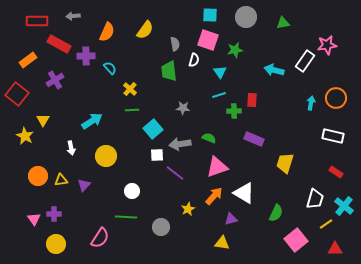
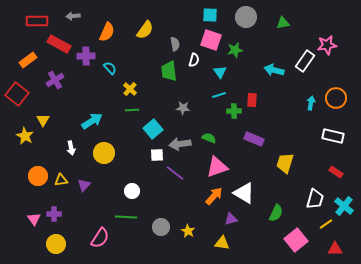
pink square at (208, 40): moved 3 px right
yellow circle at (106, 156): moved 2 px left, 3 px up
yellow star at (188, 209): moved 22 px down; rotated 16 degrees counterclockwise
